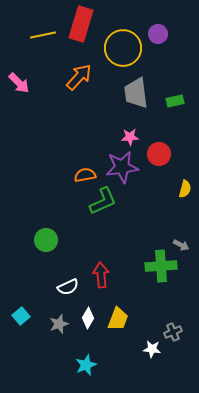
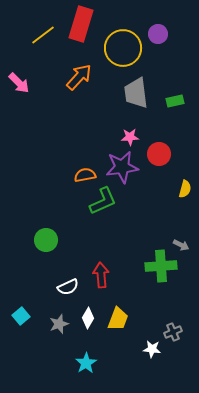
yellow line: rotated 25 degrees counterclockwise
cyan star: moved 2 px up; rotated 10 degrees counterclockwise
